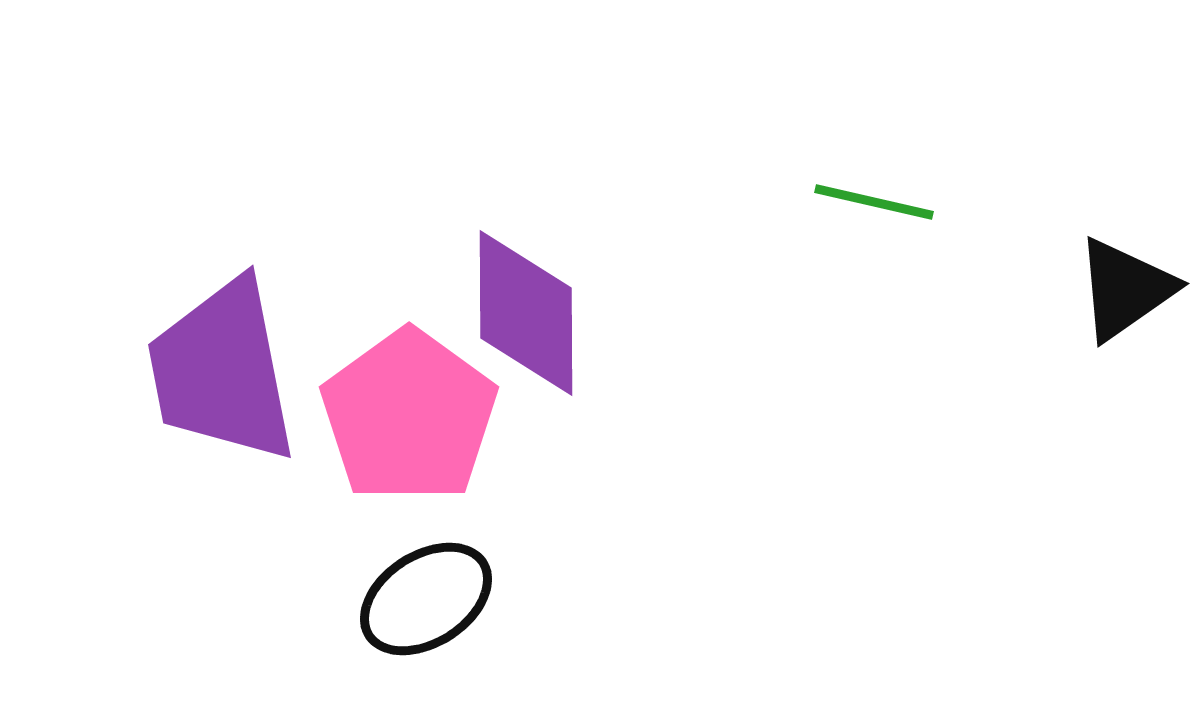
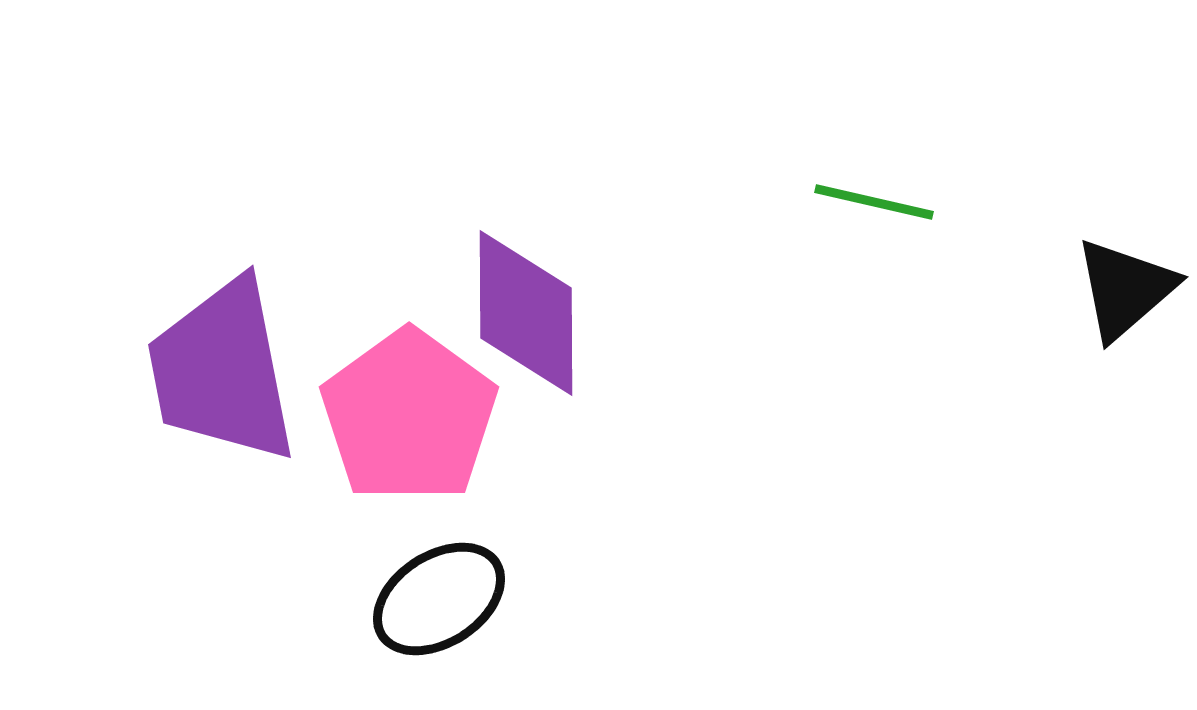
black triangle: rotated 6 degrees counterclockwise
black ellipse: moved 13 px right
